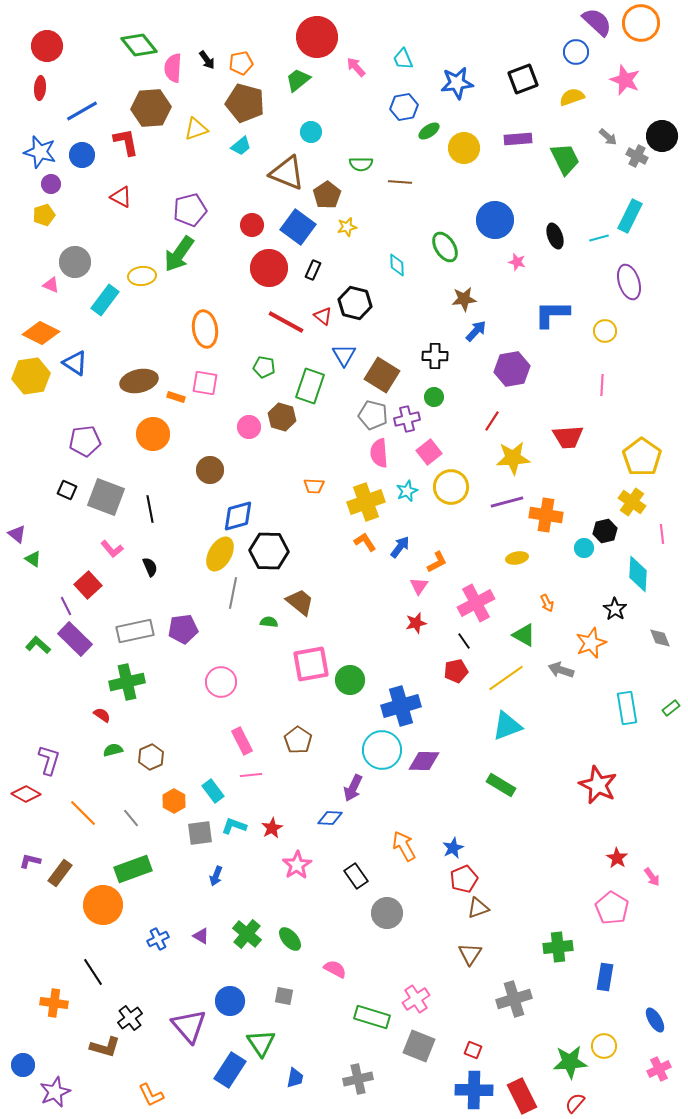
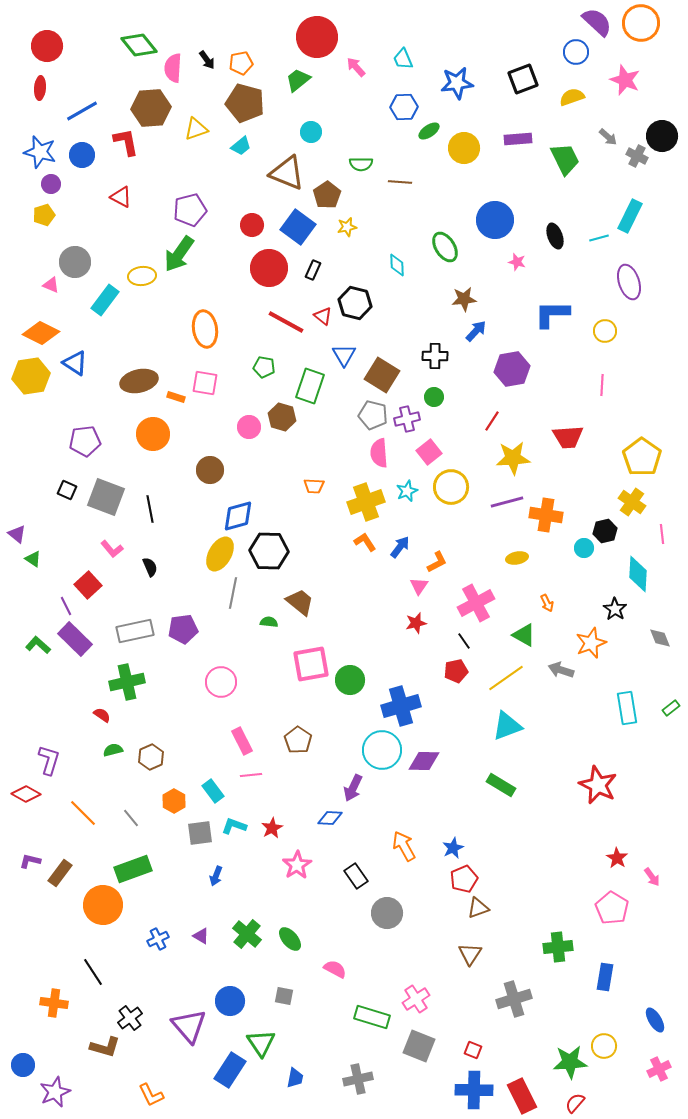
blue hexagon at (404, 107): rotated 8 degrees clockwise
